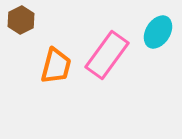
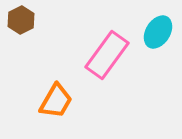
orange trapezoid: moved 35 px down; rotated 15 degrees clockwise
